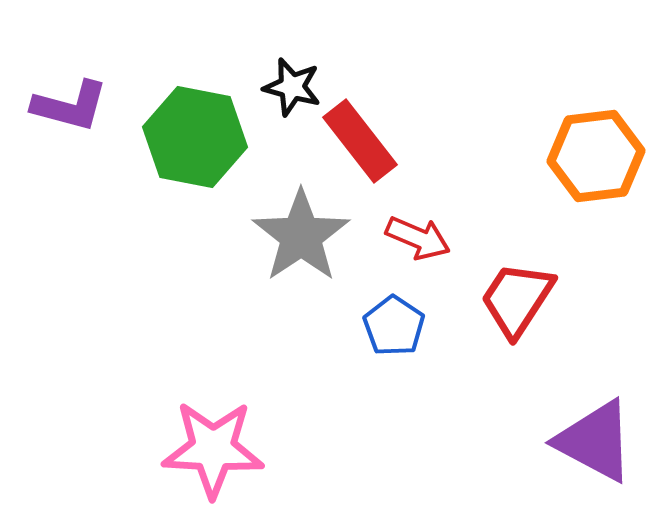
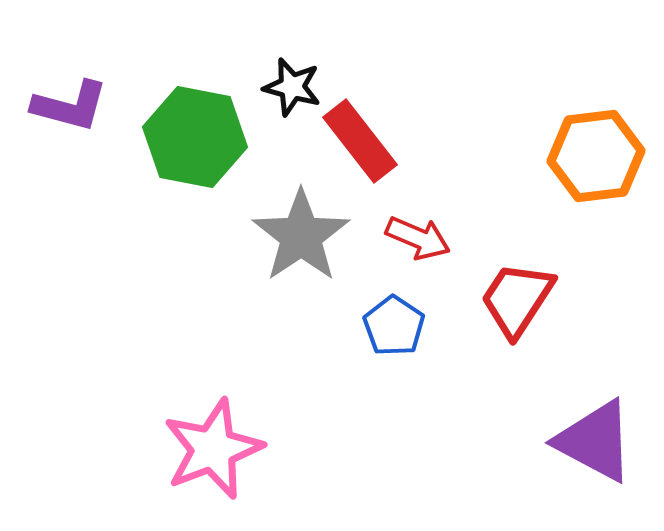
pink star: rotated 24 degrees counterclockwise
